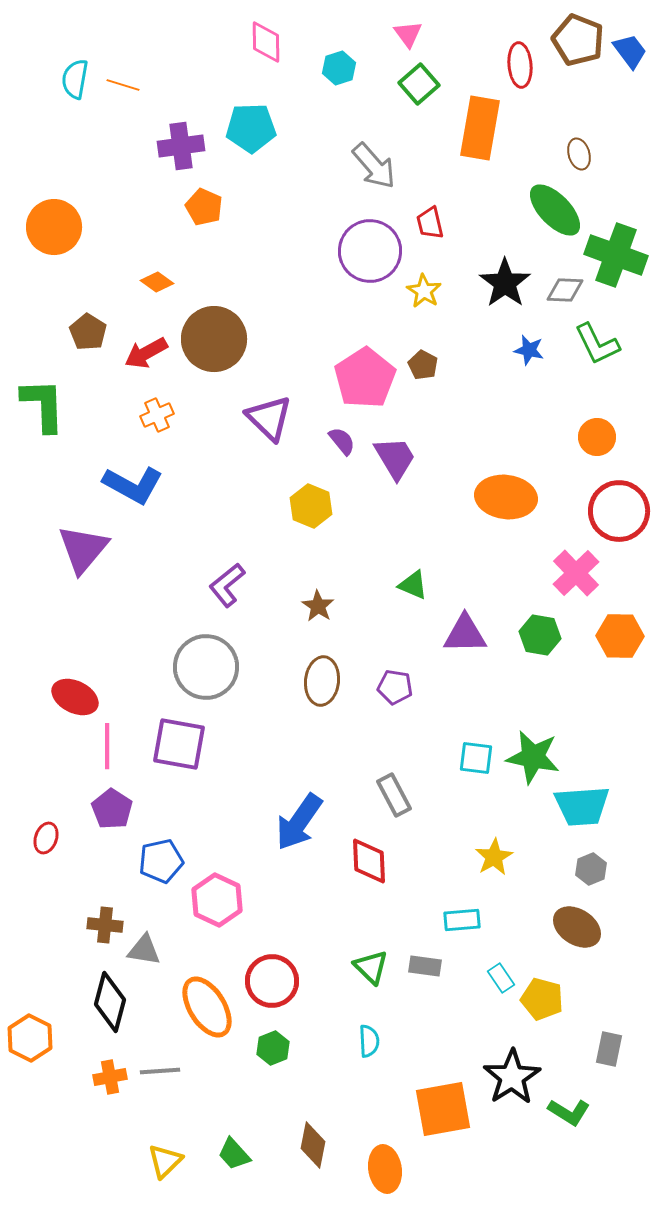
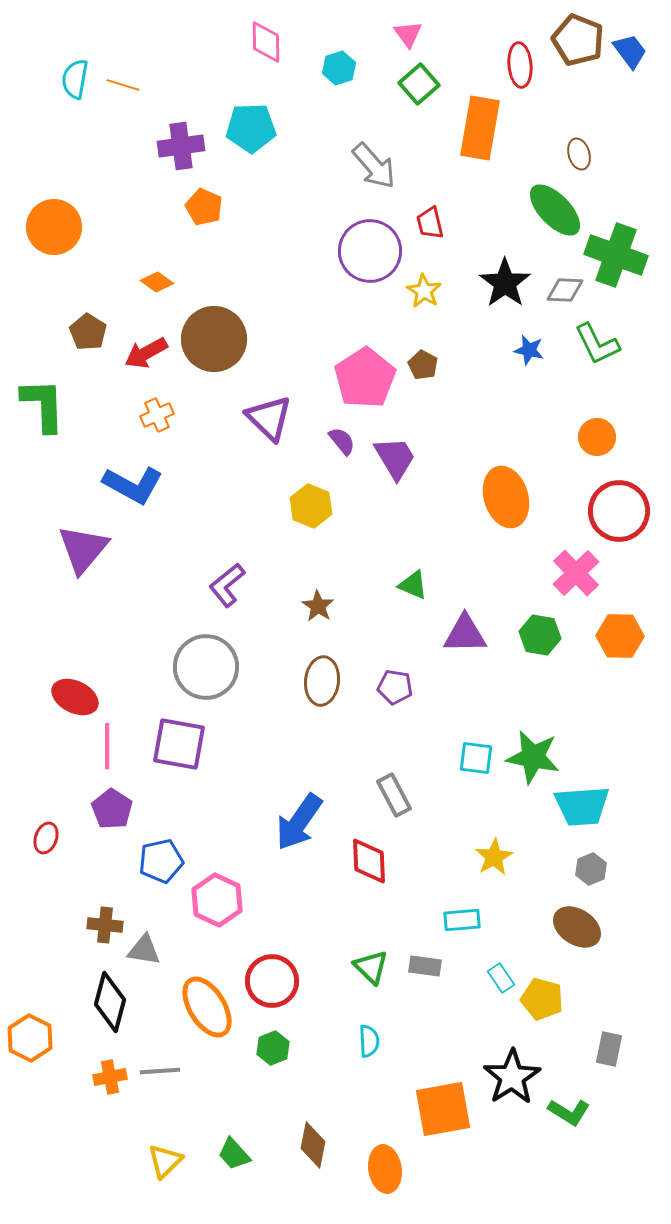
orange ellipse at (506, 497): rotated 66 degrees clockwise
